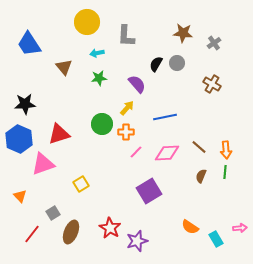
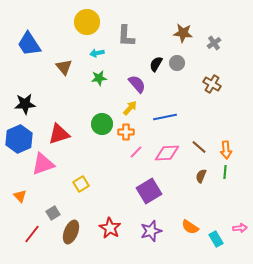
yellow arrow: moved 3 px right
blue hexagon: rotated 12 degrees clockwise
purple star: moved 14 px right, 10 px up
